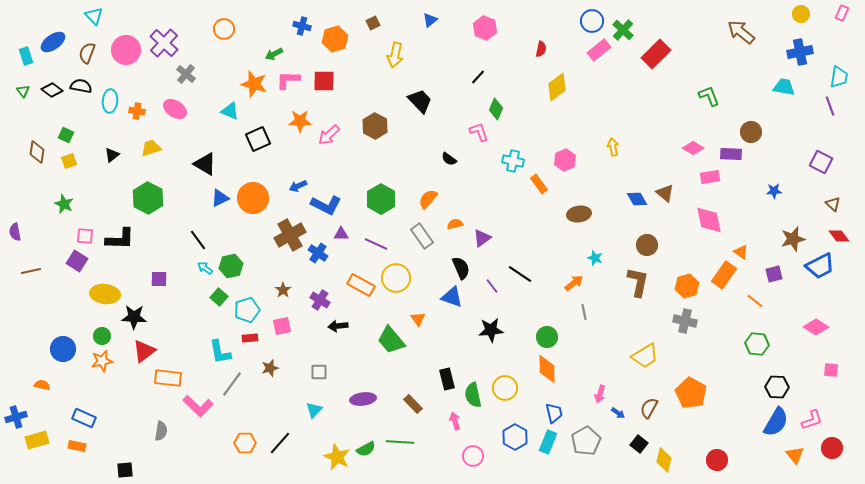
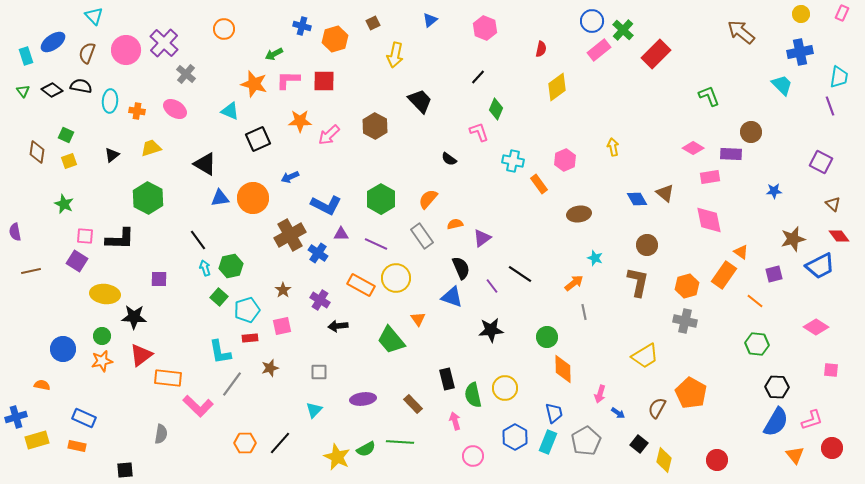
cyan trapezoid at (784, 87): moved 2 px left, 2 px up; rotated 35 degrees clockwise
blue arrow at (298, 186): moved 8 px left, 9 px up
blue triangle at (220, 198): rotated 18 degrees clockwise
cyan arrow at (205, 268): rotated 35 degrees clockwise
red triangle at (144, 351): moved 3 px left, 4 px down
orange diamond at (547, 369): moved 16 px right
brown semicircle at (649, 408): moved 8 px right
gray semicircle at (161, 431): moved 3 px down
